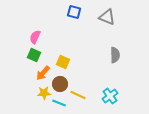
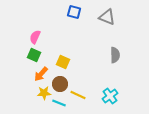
orange arrow: moved 2 px left, 1 px down
